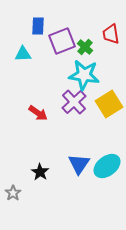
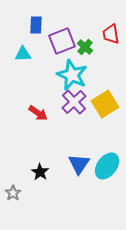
blue rectangle: moved 2 px left, 1 px up
cyan star: moved 12 px left; rotated 16 degrees clockwise
yellow square: moved 4 px left
cyan ellipse: rotated 16 degrees counterclockwise
